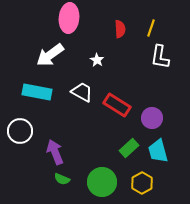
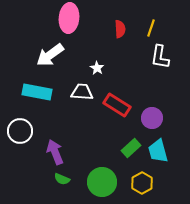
white star: moved 8 px down
white trapezoid: rotated 25 degrees counterclockwise
green rectangle: moved 2 px right
